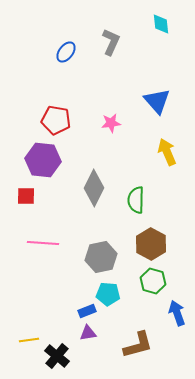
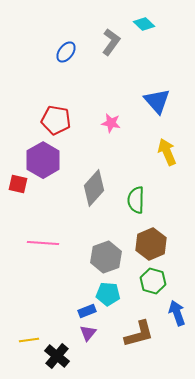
cyan diamond: moved 17 px left; rotated 40 degrees counterclockwise
gray L-shape: rotated 12 degrees clockwise
pink star: rotated 18 degrees clockwise
purple hexagon: rotated 24 degrees clockwise
gray diamond: rotated 15 degrees clockwise
red square: moved 8 px left, 12 px up; rotated 12 degrees clockwise
brown hexagon: rotated 8 degrees clockwise
gray hexagon: moved 5 px right; rotated 8 degrees counterclockwise
purple triangle: rotated 42 degrees counterclockwise
brown L-shape: moved 1 px right, 11 px up
